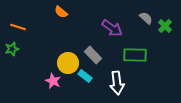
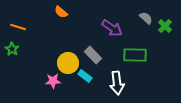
green star: rotated 24 degrees counterclockwise
pink star: rotated 28 degrees counterclockwise
